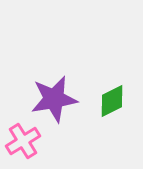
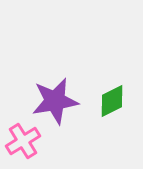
purple star: moved 1 px right, 2 px down
